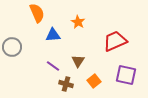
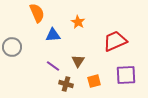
purple square: rotated 15 degrees counterclockwise
orange square: rotated 24 degrees clockwise
